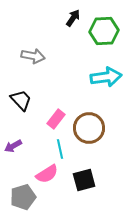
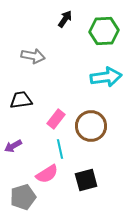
black arrow: moved 8 px left, 1 px down
black trapezoid: rotated 55 degrees counterclockwise
brown circle: moved 2 px right, 2 px up
black square: moved 2 px right
